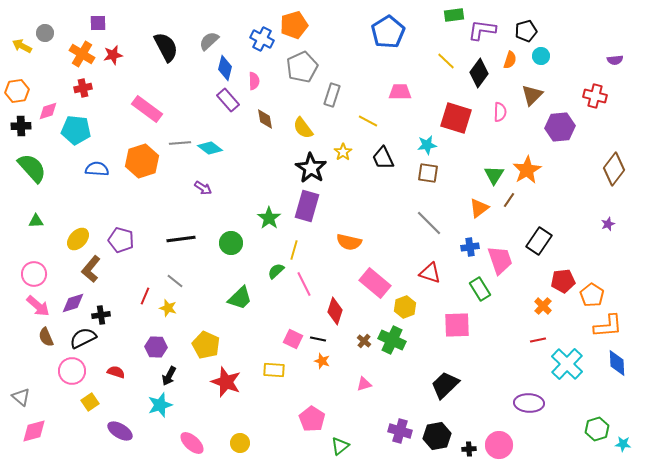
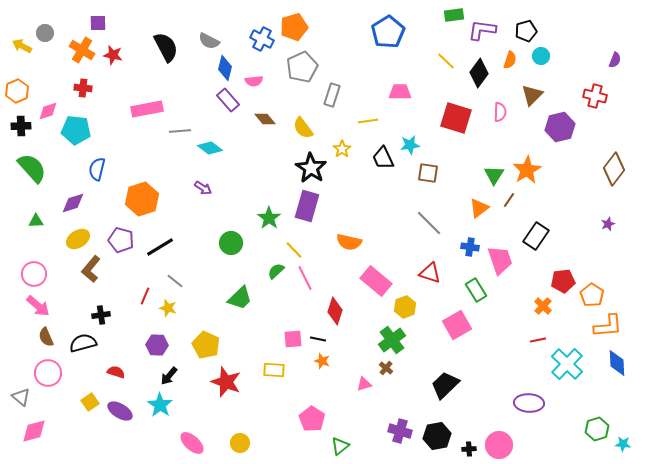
orange pentagon at (294, 25): moved 2 px down
gray semicircle at (209, 41): rotated 110 degrees counterclockwise
orange cross at (82, 54): moved 4 px up
red star at (113, 55): rotated 24 degrees clockwise
purple semicircle at (615, 60): rotated 63 degrees counterclockwise
pink semicircle at (254, 81): rotated 84 degrees clockwise
red cross at (83, 88): rotated 18 degrees clockwise
orange hexagon at (17, 91): rotated 15 degrees counterclockwise
pink rectangle at (147, 109): rotated 48 degrees counterclockwise
brown diamond at (265, 119): rotated 30 degrees counterclockwise
yellow line at (368, 121): rotated 36 degrees counterclockwise
purple hexagon at (560, 127): rotated 8 degrees counterclockwise
gray line at (180, 143): moved 12 px up
cyan star at (427, 145): moved 17 px left
yellow star at (343, 152): moved 1 px left, 3 px up
orange hexagon at (142, 161): moved 38 px down
blue semicircle at (97, 169): rotated 80 degrees counterclockwise
yellow ellipse at (78, 239): rotated 15 degrees clockwise
black line at (181, 239): moved 21 px left, 8 px down; rotated 24 degrees counterclockwise
black rectangle at (539, 241): moved 3 px left, 5 px up
blue cross at (470, 247): rotated 18 degrees clockwise
yellow line at (294, 250): rotated 60 degrees counterclockwise
pink rectangle at (375, 283): moved 1 px right, 2 px up
pink line at (304, 284): moved 1 px right, 6 px up
green rectangle at (480, 289): moved 4 px left, 1 px down
purple diamond at (73, 303): moved 100 px up
pink square at (457, 325): rotated 28 degrees counterclockwise
black semicircle at (83, 338): moved 5 px down; rotated 12 degrees clockwise
pink square at (293, 339): rotated 30 degrees counterclockwise
green cross at (392, 340): rotated 28 degrees clockwise
brown cross at (364, 341): moved 22 px right, 27 px down
purple hexagon at (156, 347): moved 1 px right, 2 px up
pink circle at (72, 371): moved 24 px left, 2 px down
black arrow at (169, 376): rotated 12 degrees clockwise
cyan star at (160, 405): rotated 20 degrees counterclockwise
purple ellipse at (120, 431): moved 20 px up
